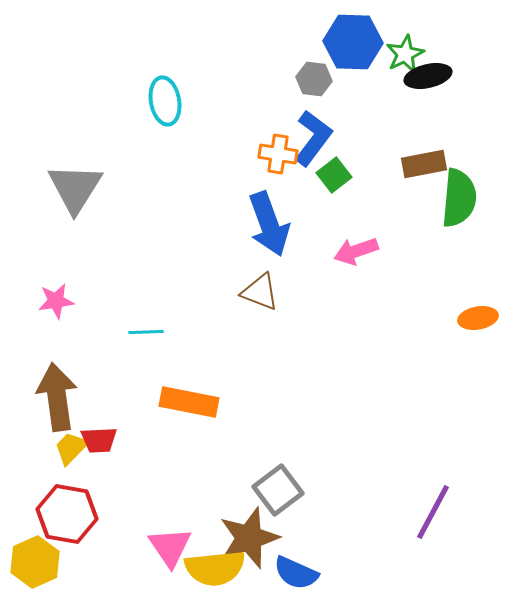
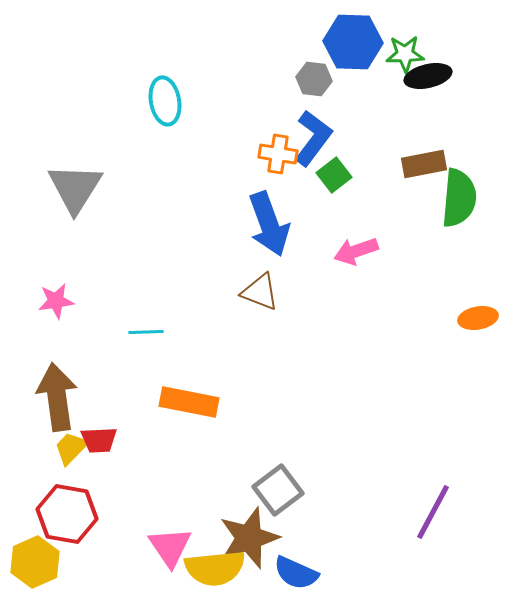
green star: rotated 24 degrees clockwise
